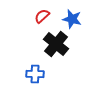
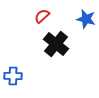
blue star: moved 14 px right
blue cross: moved 22 px left, 2 px down
